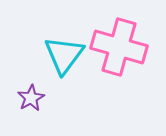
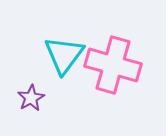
pink cross: moved 6 px left, 18 px down
